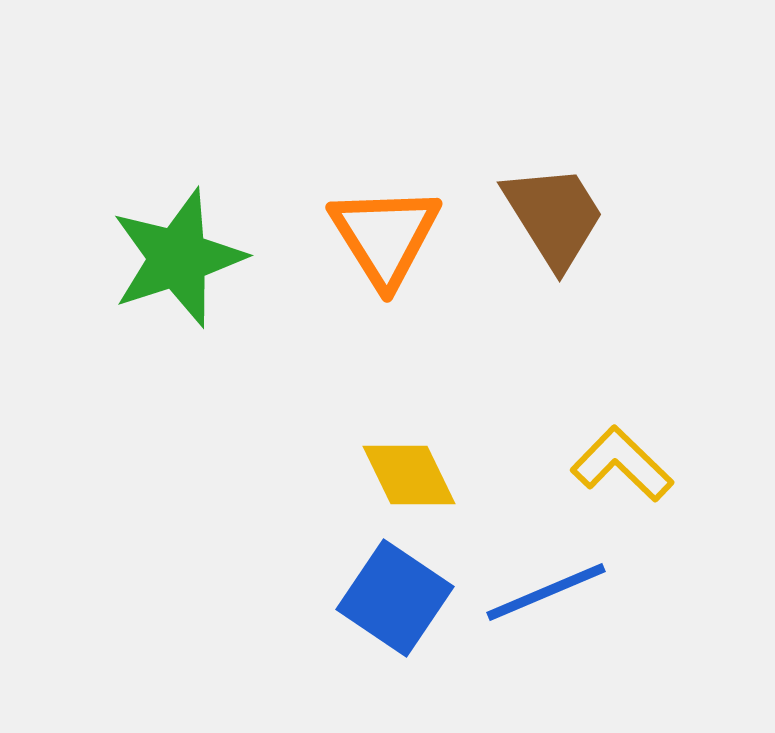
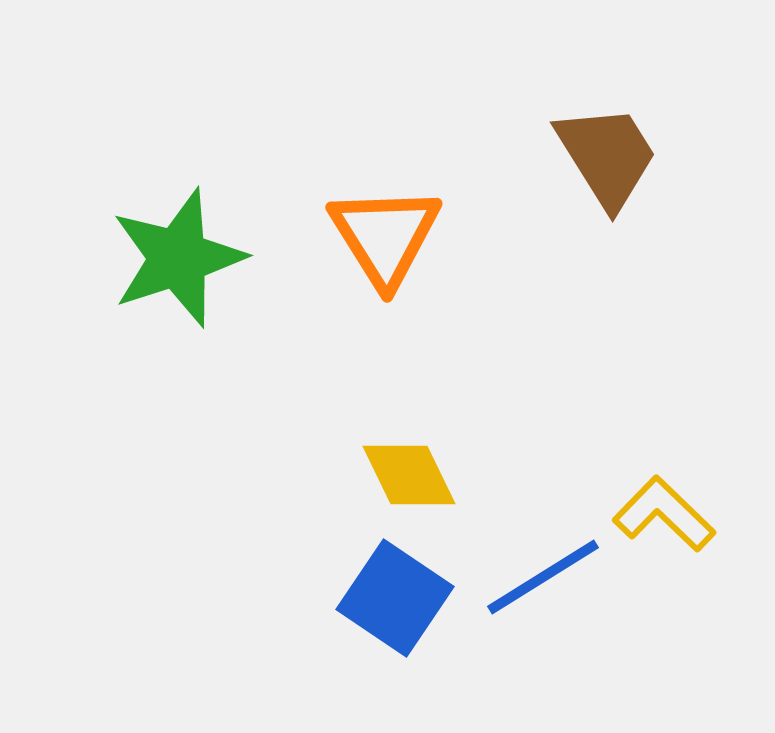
brown trapezoid: moved 53 px right, 60 px up
yellow L-shape: moved 42 px right, 50 px down
blue line: moved 3 px left, 15 px up; rotated 9 degrees counterclockwise
